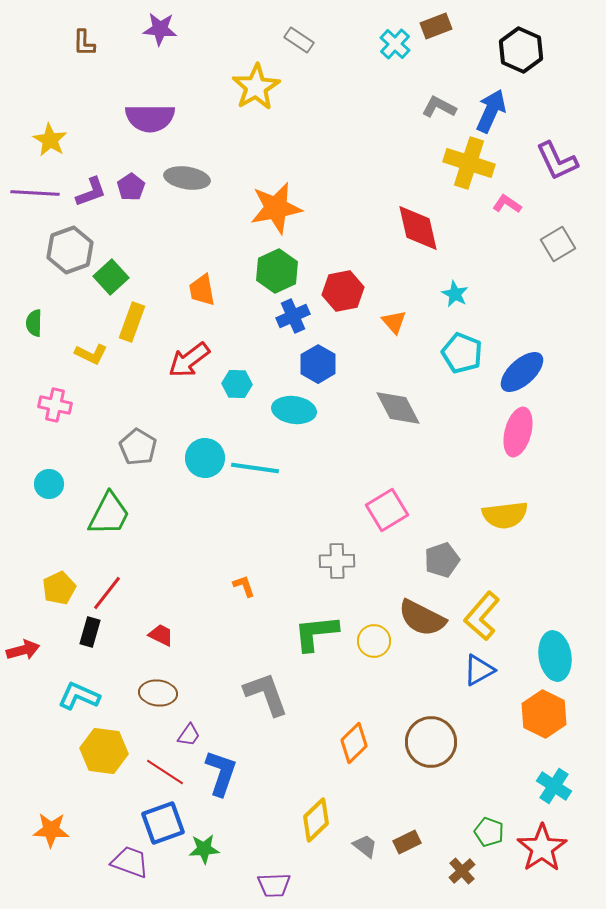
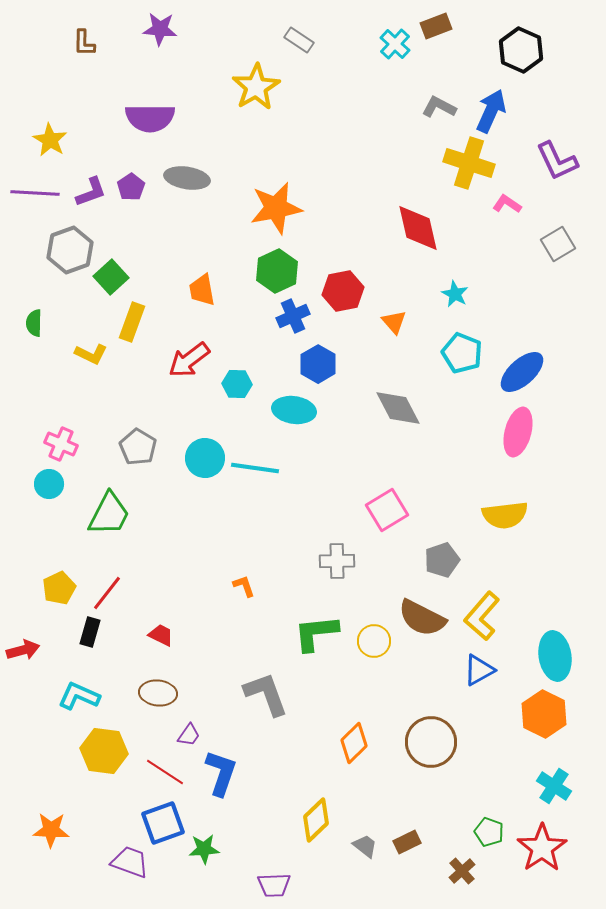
pink cross at (55, 405): moved 6 px right, 39 px down; rotated 12 degrees clockwise
